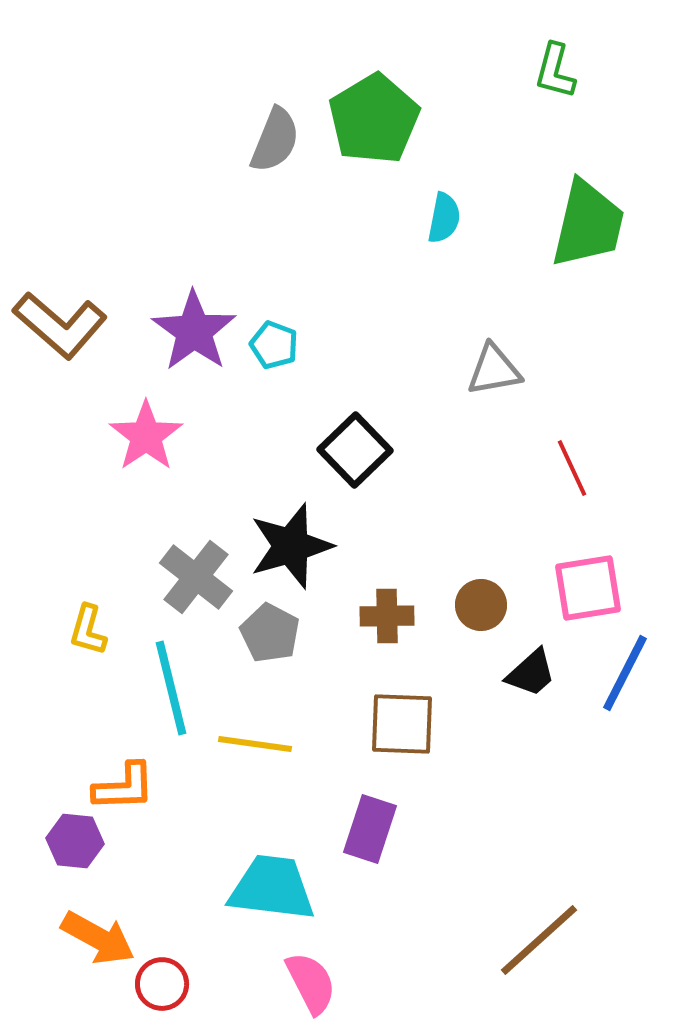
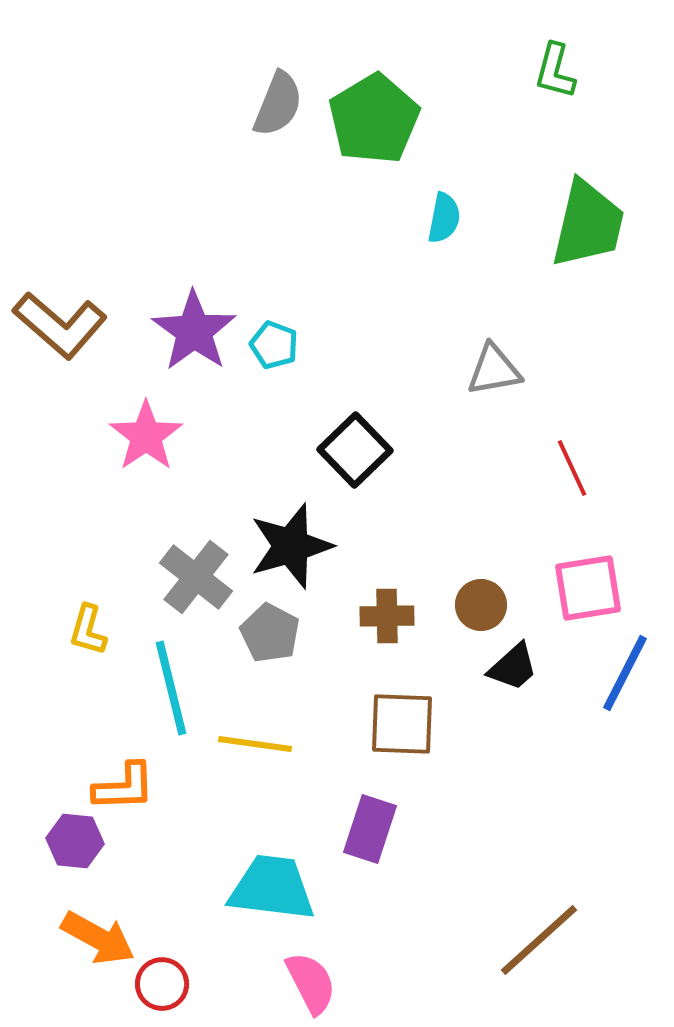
gray semicircle: moved 3 px right, 36 px up
black trapezoid: moved 18 px left, 6 px up
